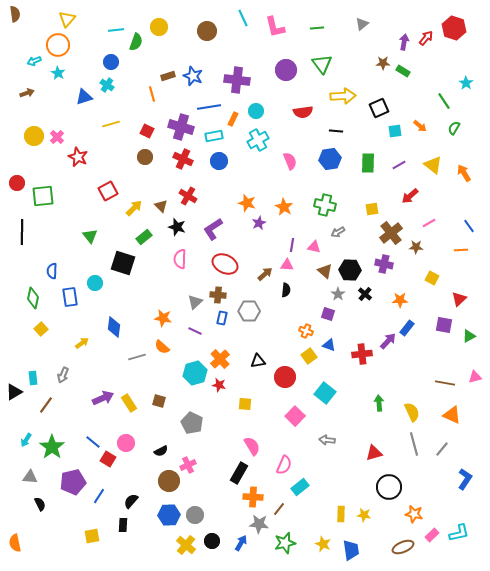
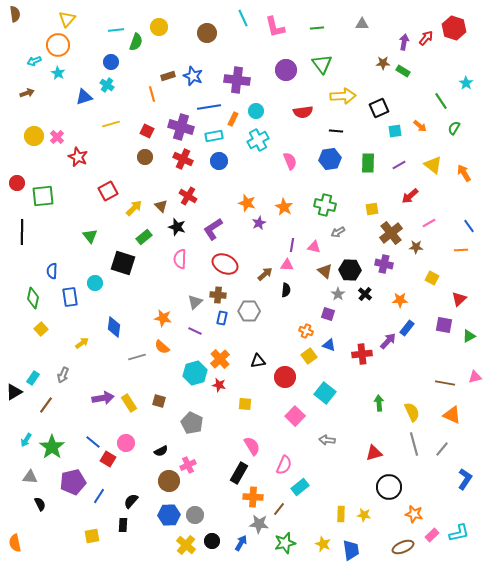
gray triangle at (362, 24): rotated 40 degrees clockwise
brown circle at (207, 31): moved 2 px down
green line at (444, 101): moved 3 px left
cyan rectangle at (33, 378): rotated 40 degrees clockwise
purple arrow at (103, 398): rotated 15 degrees clockwise
